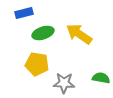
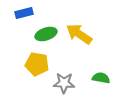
green ellipse: moved 3 px right, 1 px down
